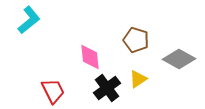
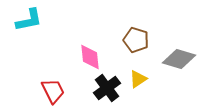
cyan L-shape: rotated 28 degrees clockwise
gray diamond: rotated 12 degrees counterclockwise
